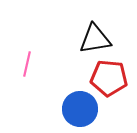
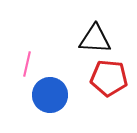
black triangle: rotated 12 degrees clockwise
blue circle: moved 30 px left, 14 px up
